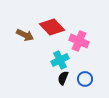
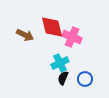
red diamond: rotated 30 degrees clockwise
pink cross: moved 7 px left, 4 px up
cyan cross: moved 3 px down
